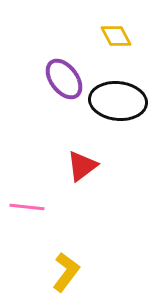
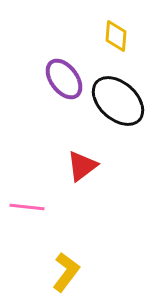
yellow diamond: rotated 32 degrees clockwise
black ellipse: rotated 36 degrees clockwise
